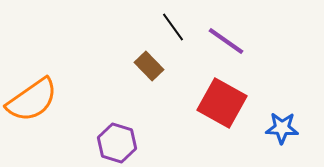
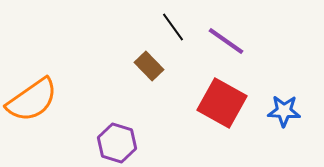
blue star: moved 2 px right, 17 px up
